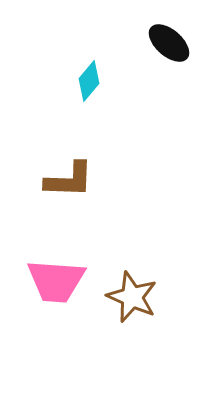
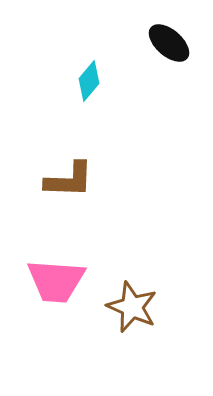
brown star: moved 10 px down
